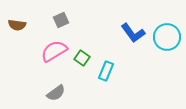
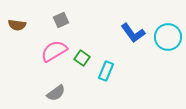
cyan circle: moved 1 px right
